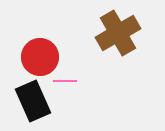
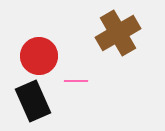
red circle: moved 1 px left, 1 px up
pink line: moved 11 px right
